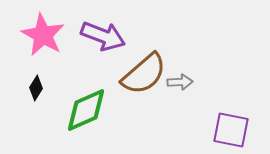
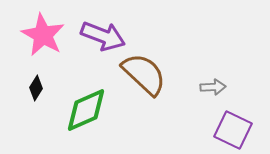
brown semicircle: rotated 96 degrees counterclockwise
gray arrow: moved 33 px right, 5 px down
purple square: moved 2 px right; rotated 15 degrees clockwise
